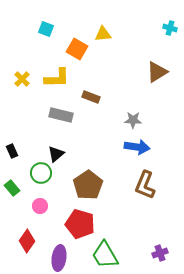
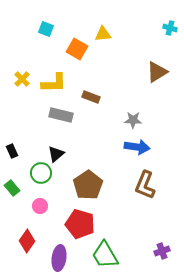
yellow L-shape: moved 3 px left, 5 px down
purple cross: moved 2 px right, 2 px up
